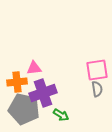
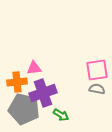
gray semicircle: rotated 70 degrees counterclockwise
